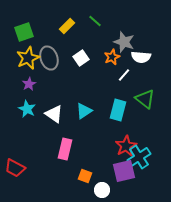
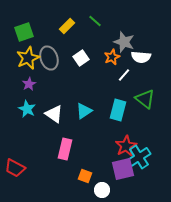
purple square: moved 1 px left, 2 px up
